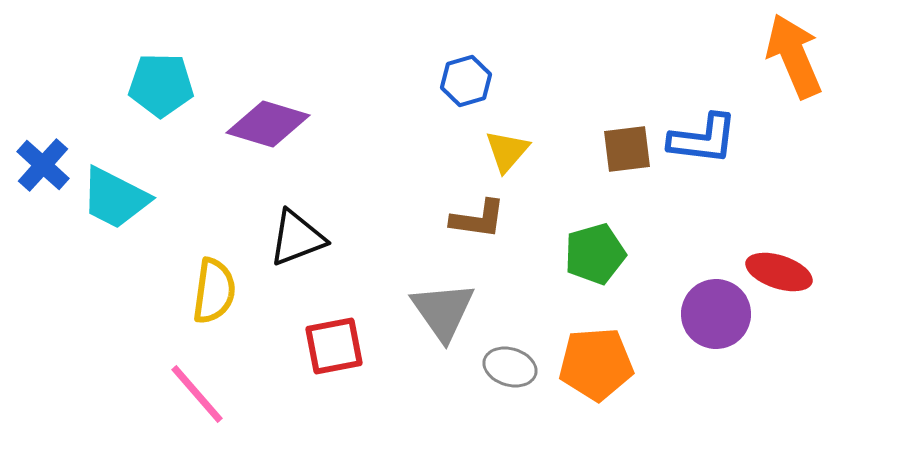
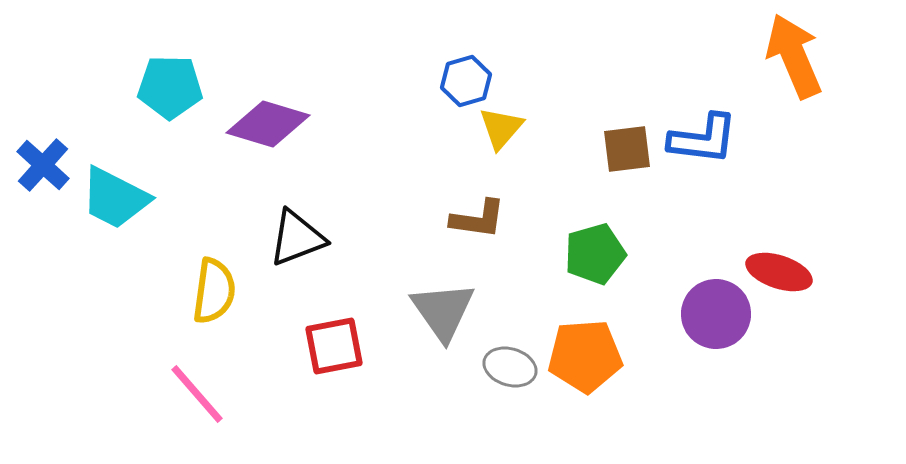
cyan pentagon: moved 9 px right, 2 px down
yellow triangle: moved 6 px left, 23 px up
orange pentagon: moved 11 px left, 8 px up
